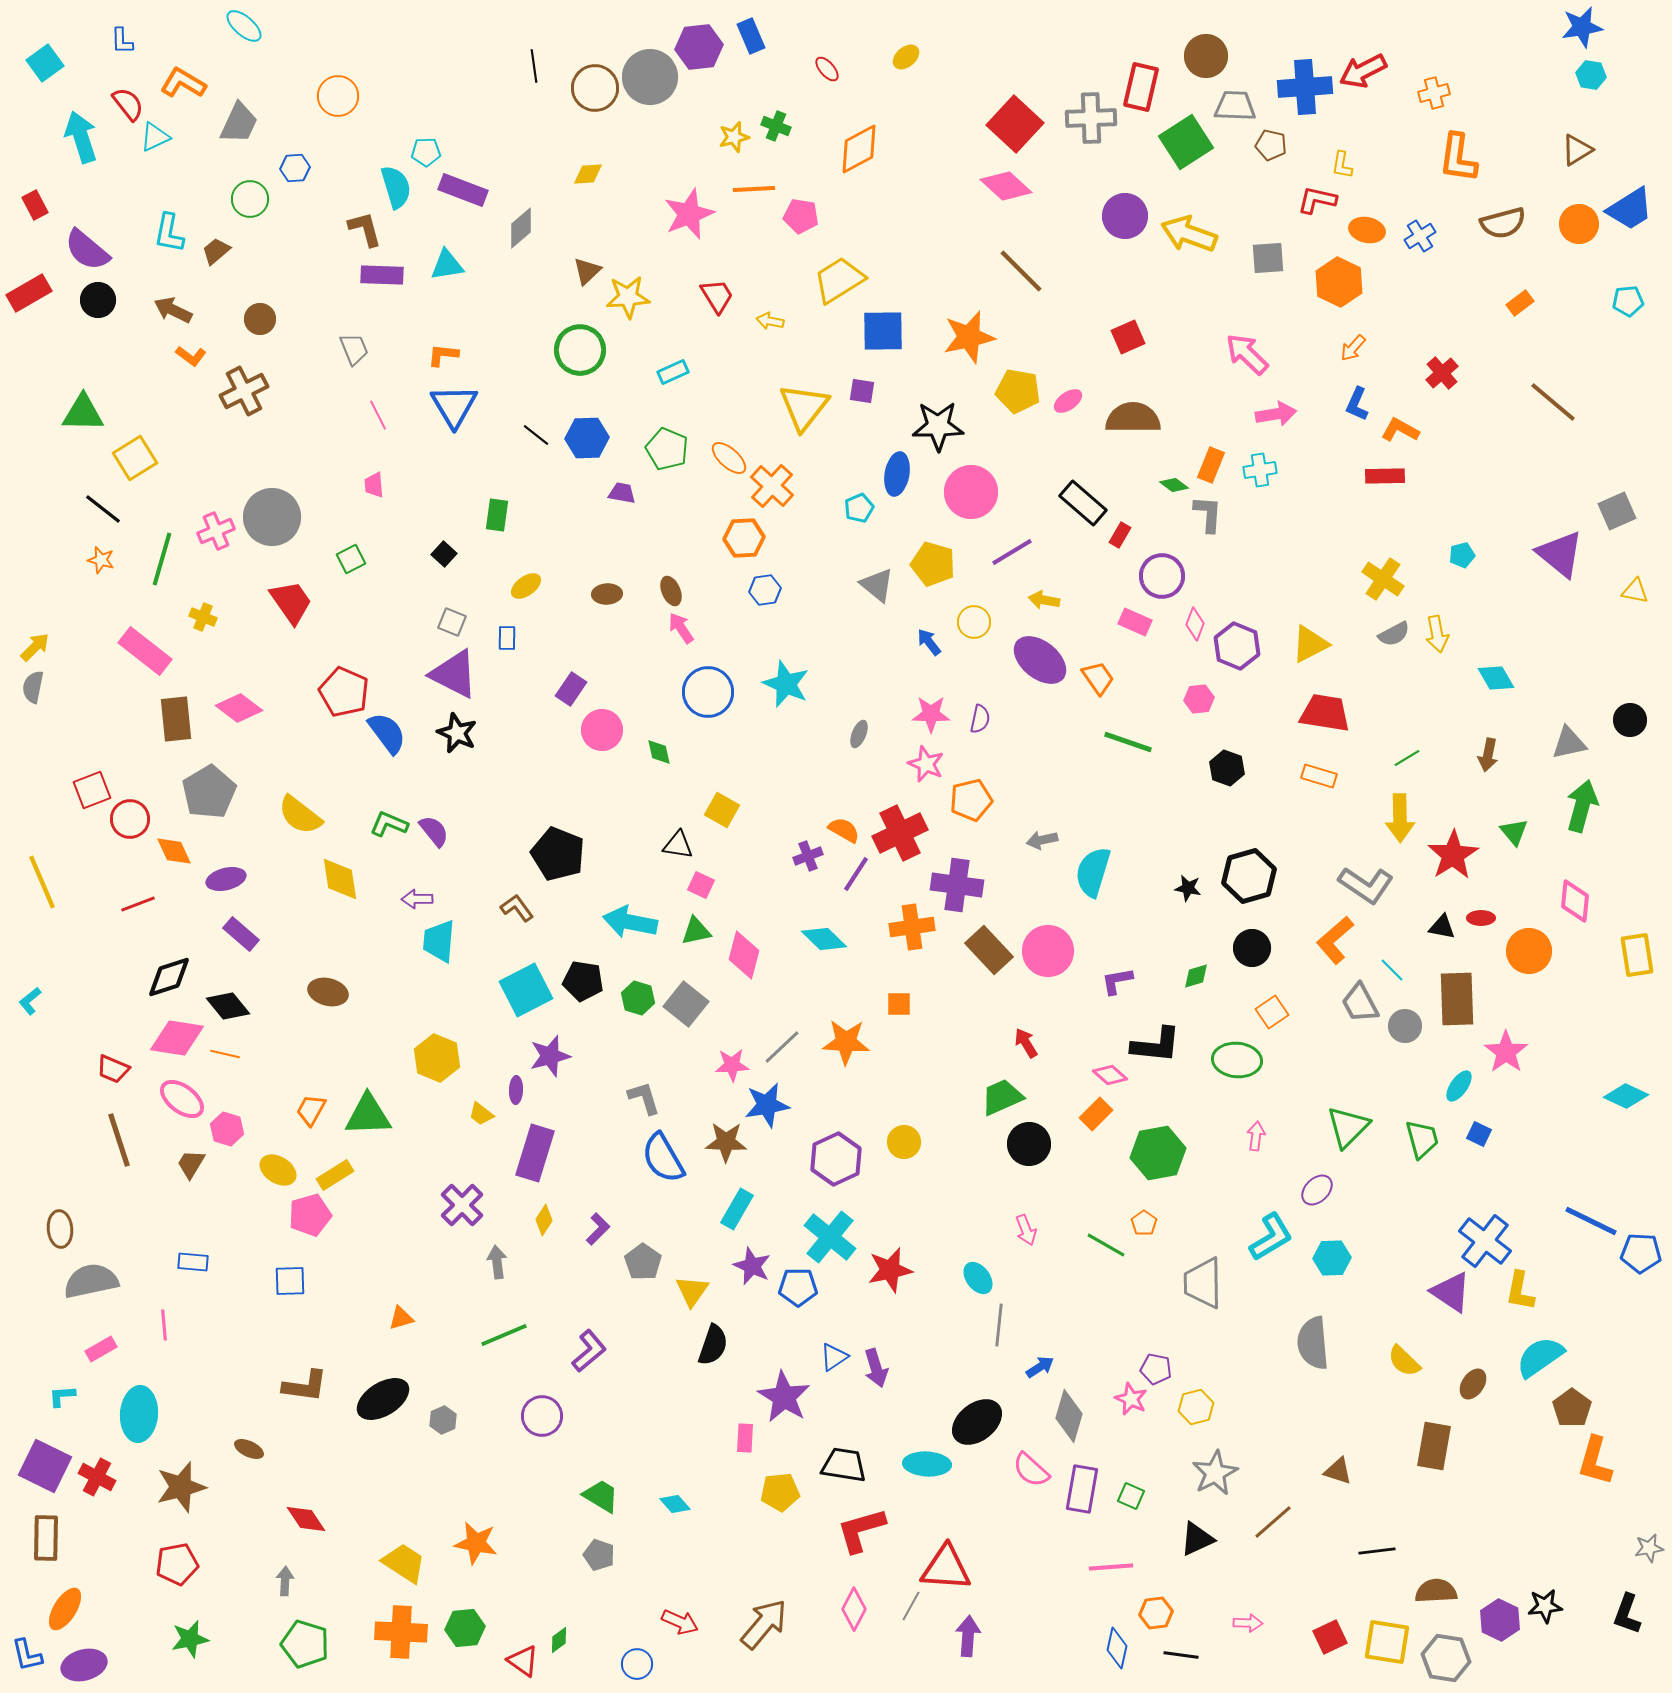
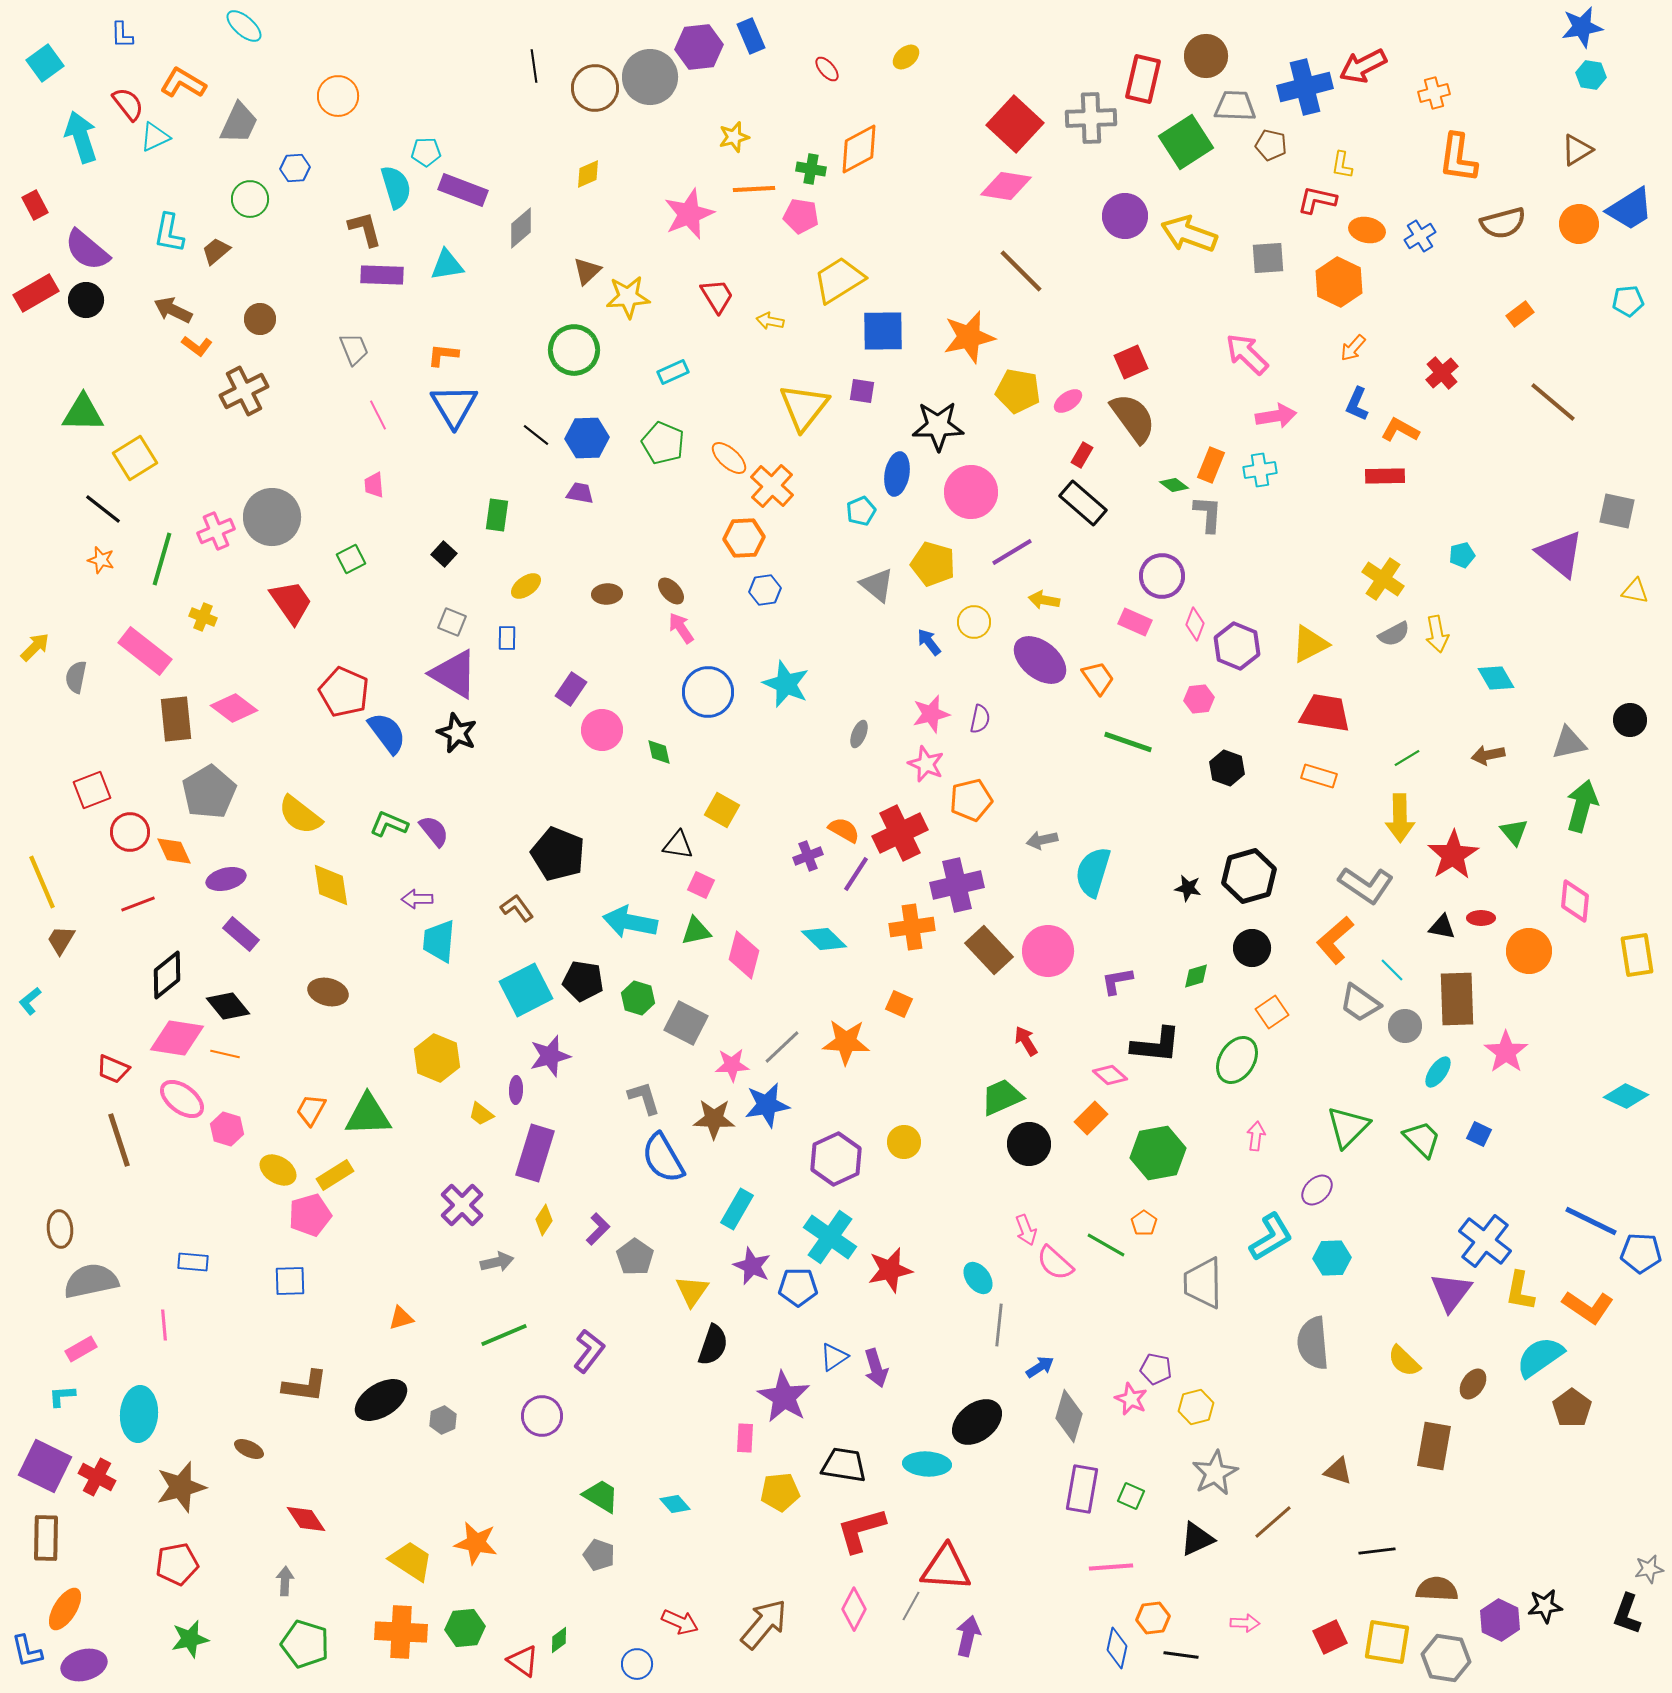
blue L-shape at (122, 41): moved 6 px up
red arrow at (1363, 71): moved 5 px up
red rectangle at (1141, 87): moved 2 px right, 8 px up
blue cross at (1305, 87): rotated 10 degrees counterclockwise
green cross at (776, 126): moved 35 px right, 43 px down; rotated 12 degrees counterclockwise
yellow diamond at (588, 174): rotated 20 degrees counterclockwise
pink diamond at (1006, 186): rotated 33 degrees counterclockwise
red rectangle at (29, 293): moved 7 px right
black circle at (98, 300): moved 12 px left
orange rectangle at (1520, 303): moved 11 px down
red square at (1128, 337): moved 3 px right, 25 px down
green circle at (580, 350): moved 6 px left
orange L-shape at (191, 356): moved 6 px right, 10 px up
pink arrow at (1276, 414): moved 2 px down
brown semicircle at (1133, 418): rotated 54 degrees clockwise
green pentagon at (667, 449): moved 4 px left, 6 px up
purple trapezoid at (622, 493): moved 42 px left
cyan pentagon at (859, 508): moved 2 px right, 3 px down
gray square at (1617, 511): rotated 36 degrees clockwise
red rectangle at (1120, 535): moved 38 px left, 80 px up
brown ellipse at (671, 591): rotated 20 degrees counterclockwise
purple triangle at (454, 674): rotated 4 degrees clockwise
gray semicircle at (33, 687): moved 43 px right, 10 px up
pink diamond at (239, 708): moved 5 px left
pink star at (931, 714): rotated 15 degrees counterclockwise
brown arrow at (1488, 755): rotated 68 degrees clockwise
red circle at (130, 819): moved 13 px down
yellow diamond at (340, 879): moved 9 px left, 6 px down
purple cross at (957, 885): rotated 21 degrees counterclockwise
black diamond at (169, 977): moved 2 px left, 2 px up; rotated 21 degrees counterclockwise
gray trapezoid at (1360, 1003): rotated 27 degrees counterclockwise
gray square at (686, 1004): moved 19 px down; rotated 12 degrees counterclockwise
orange square at (899, 1004): rotated 24 degrees clockwise
red arrow at (1026, 1043): moved 2 px up
green ellipse at (1237, 1060): rotated 63 degrees counterclockwise
cyan ellipse at (1459, 1086): moved 21 px left, 14 px up
orange rectangle at (1096, 1114): moved 5 px left, 4 px down
green trapezoid at (1422, 1139): rotated 30 degrees counterclockwise
brown star at (726, 1142): moved 12 px left, 23 px up
brown trapezoid at (191, 1164): moved 130 px left, 224 px up
cyan cross at (830, 1237): rotated 4 degrees counterclockwise
gray arrow at (497, 1262): rotated 84 degrees clockwise
gray pentagon at (643, 1262): moved 8 px left, 5 px up
purple triangle at (1451, 1292): rotated 33 degrees clockwise
pink rectangle at (101, 1349): moved 20 px left
purple L-shape at (589, 1351): rotated 12 degrees counterclockwise
black ellipse at (383, 1399): moved 2 px left, 1 px down
orange L-shape at (1595, 1461): moved 7 px left, 154 px up; rotated 72 degrees counterclockwise
pink semicircle at (1031, 1470): moved 24 px right, 207 px up
gray star at (1649, 1548): moved 21 px down
yellow trapezoid at (404, 1563): moved 7 px right, 2 px up
brown semicircle at (1436, 1591): moved 1 px right, 2 px up; rotated 6 degrees clockwise
orange hexagon at (1156, 1613): moved 3 px left, 5 px down
pink arrow at (1248, 1623): moved 3 px left
purple arrow at (968, 1636): rotated 9 degrees clockwise
blue L-shape at (27, 1655): moved 4 px up
